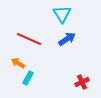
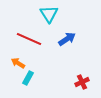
cyan triangle: moved 13 px left
